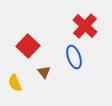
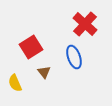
red cross: moved 2 px up
red square: moved 3 px right, 1 px down; rotated 15 degrees clockwise
